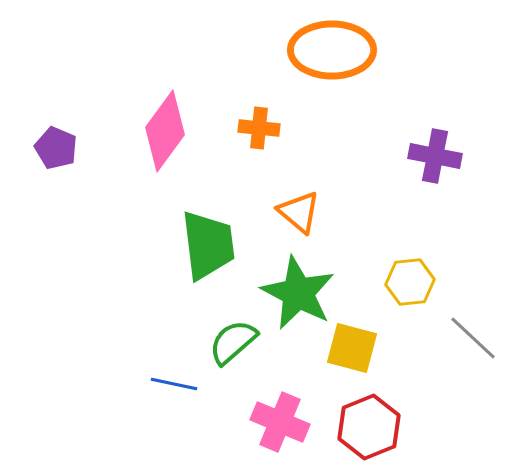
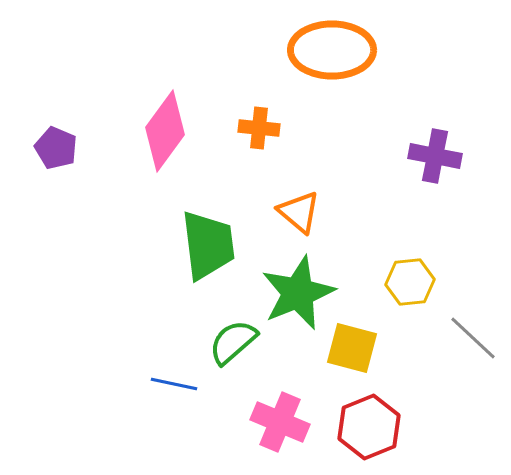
green star: rotated 22 degrees clockwise
